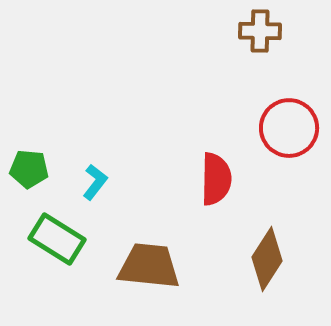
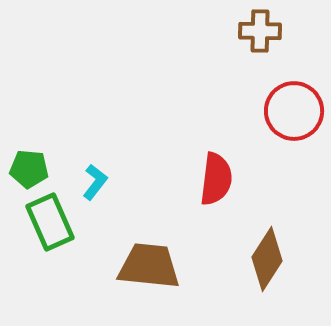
red circle: moved 5 px right, 17 px up
red semicircle: rotated 6 degrees clockwise
green rectangle: moved 7 px left, 17 px up; rotated 34 degrees clockwise
